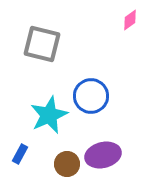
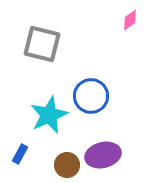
brown circle: moved 1 px down
